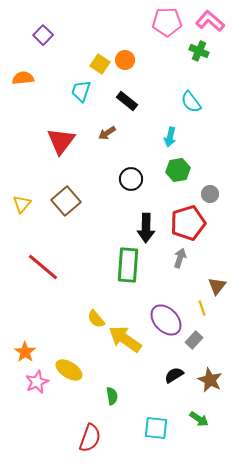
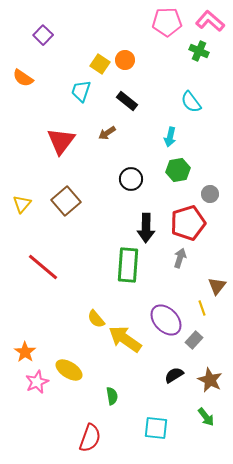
orange semicircle: rotated 140 degrees counterclockwise
green arrow: moved 7 px right, 2 px up; rotated 18 degrees clockwise
